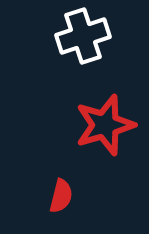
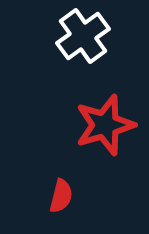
white cross: rotated 18 degrees counterclockwise
